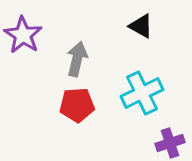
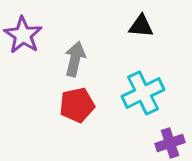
black triangle: rotated 24 degrees counterclockwise
gray arrow: moved 2 px left
cyan cross: moved 1 px right
red pentagon: rotated 8 degrees counterclockwise
